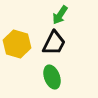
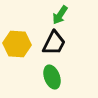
yellow hexagon: rotated 12 degrees counterclockwise
